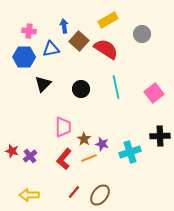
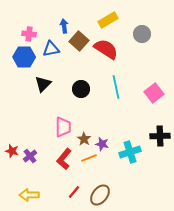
pink cross: moved 3 px down
